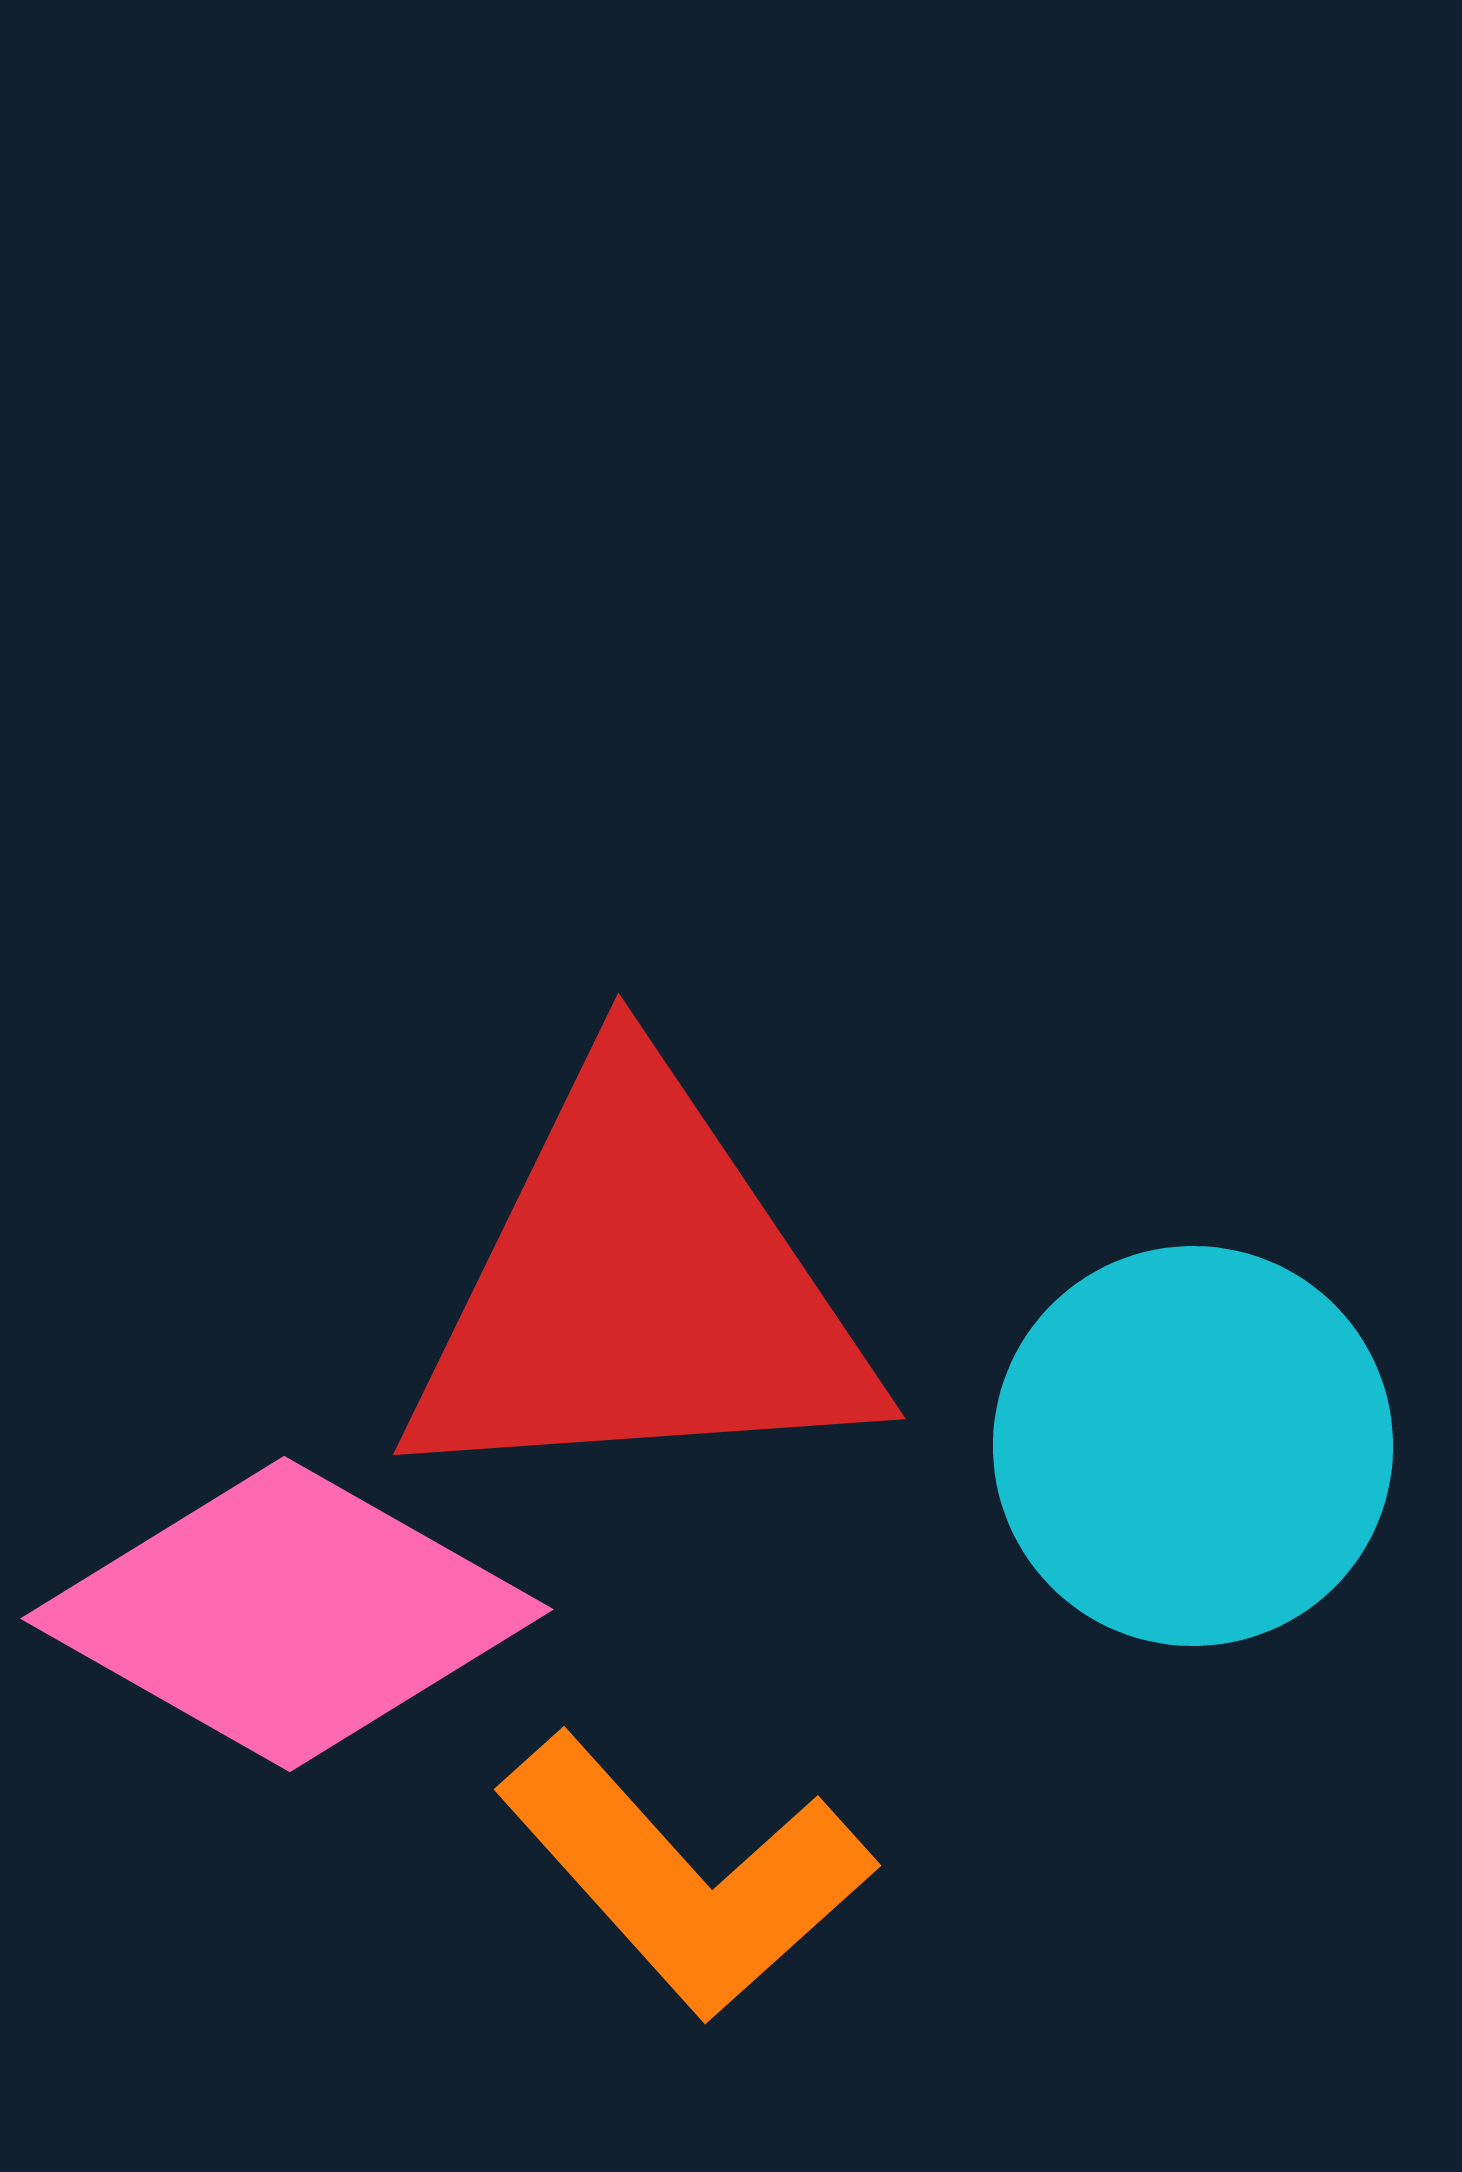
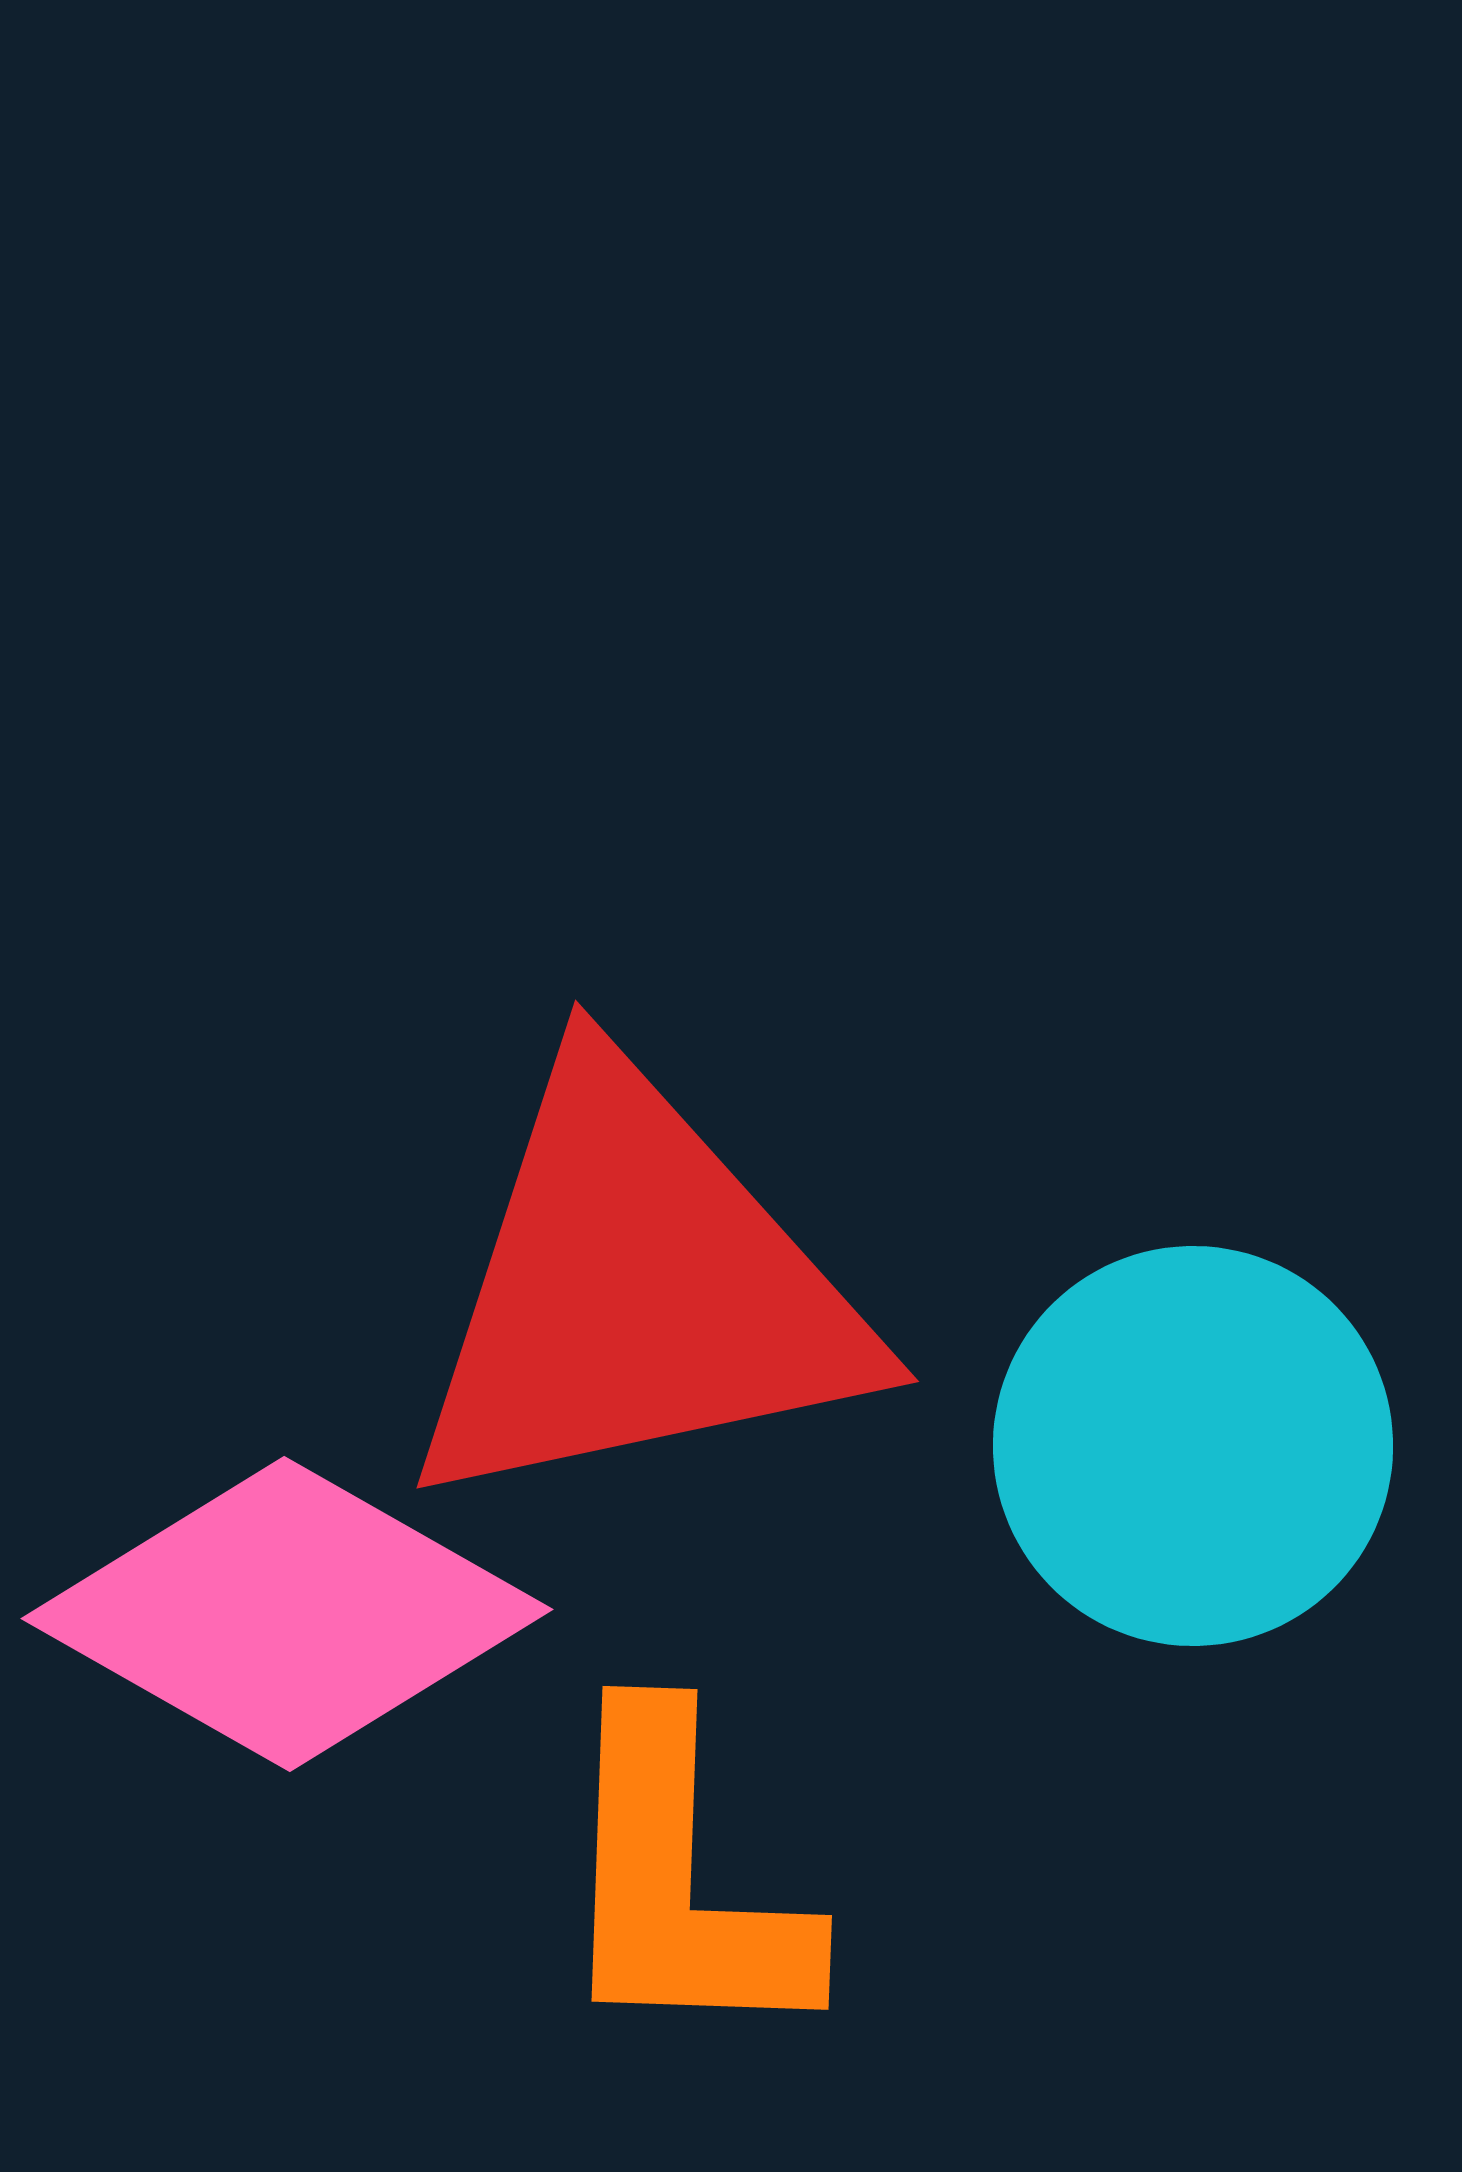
red triangle: moved 2 px left, 1 px down; rotated 8 degrees counterclockwise
orange L-shape: moved 5 px left, 5 px down; rotated 44 degrees clockwise
